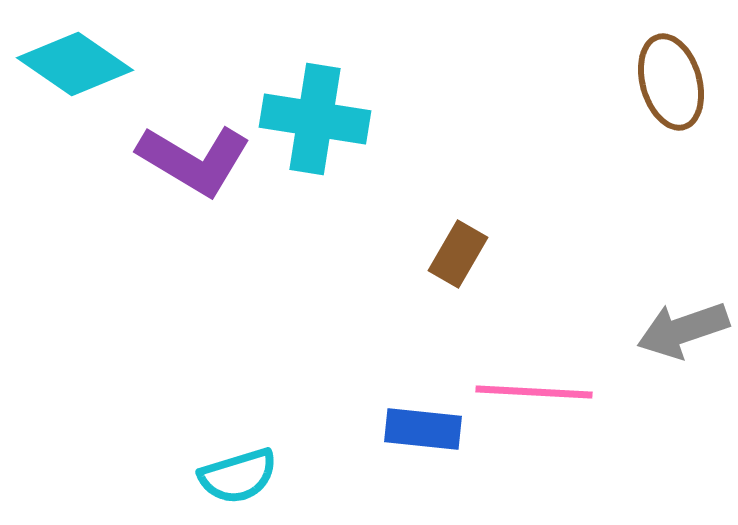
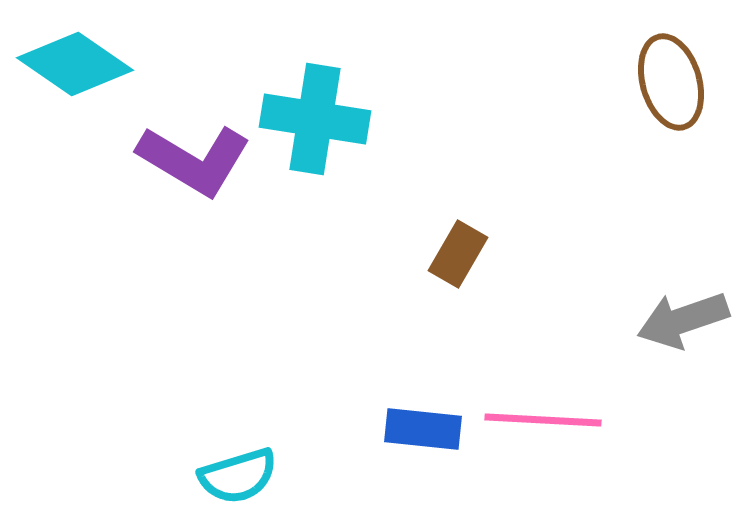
gray arrow: moved 10 px up
pink line: moved 9 px right, 28 px down
